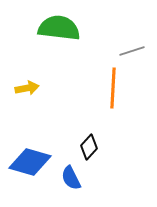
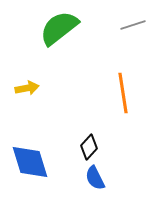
green semicircle: rotated 45 degrees counterclockwise
gray line: moved 1 px right, 26 px up
orange line: moved 10 px right, 5 px down; rotated 12 degrees counterclockwise
blue diamond: rotated 57 degrees clockwise
blue semicircle: moved 24 px right
